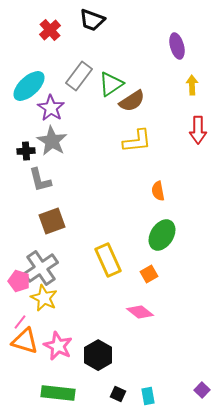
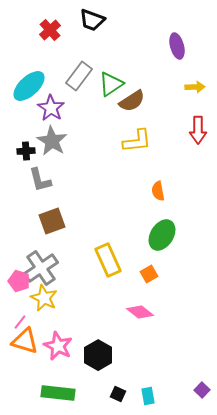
yellow arrow: moved 3 px right, 2 px down; rotated 90 degrees clockwise
